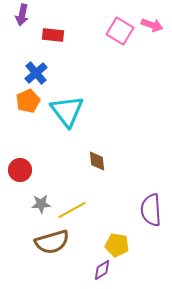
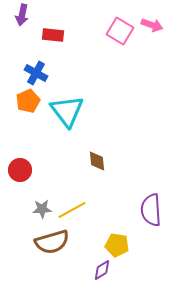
blue cross: rotated 20 degrees counterclockwise
gray star: moved 1 px right, 5 px down
